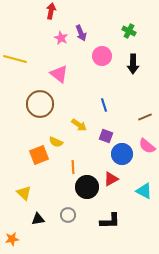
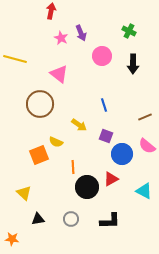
gray circle: moved 3 px right, 4 px down
orange star: rotated 16 degrees clockwise
